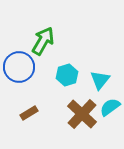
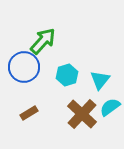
green arrow: rotated 12 degrees clockwise
blue circle: moved 5 px right
